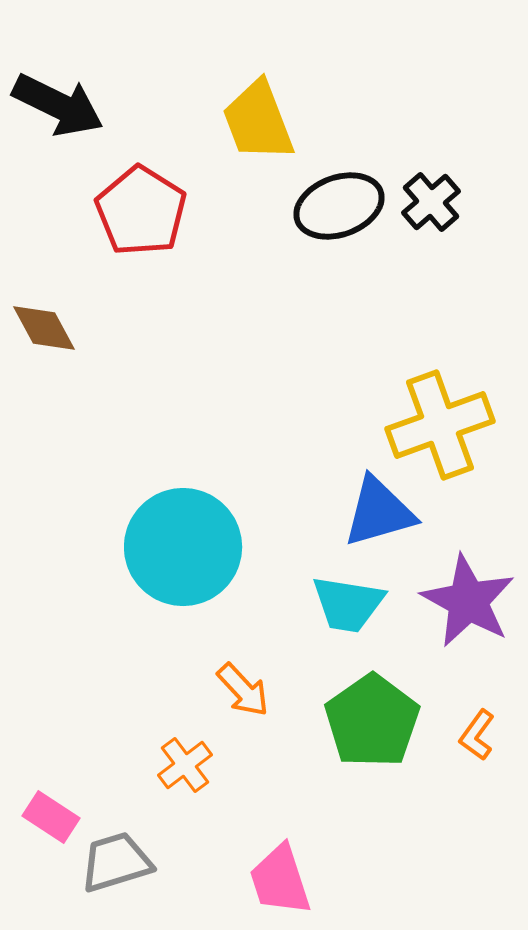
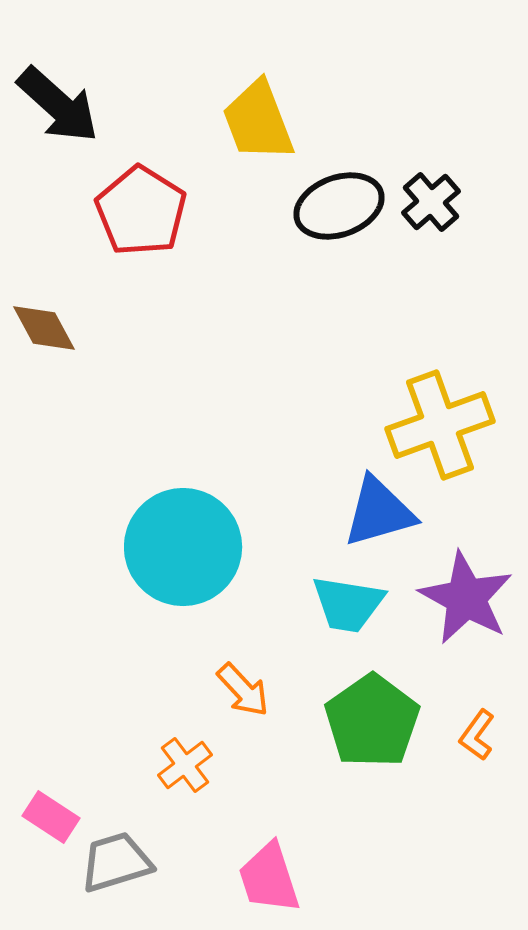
black arrow: rotated 16 degrees clockwise
purple star: moved 2 px left, 3 px up
pink trapezoid: moved 11 px left, 2 px up
